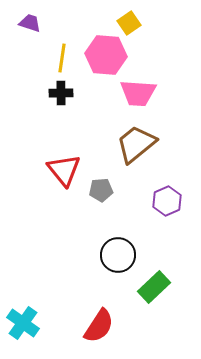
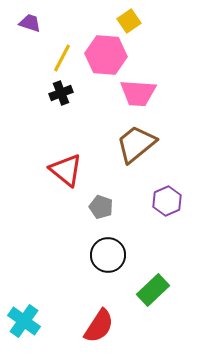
yellow square: moved 2 px up
yellow line: rotated 20 degrees clockwise
black cross: rotated 20 degrees counterclockwise
red triangle: moved 2 px right; rotated 12 degrees counterclockwise
gray pentagon: moved 17 px down; rotated 25 degrees clockwise
black circle: moved 10 px left
green rectangle: moved 1 px left, 3 px down
cyan cross: moved 1 px right, 2 px up
